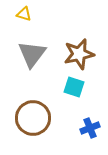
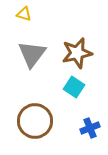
brown star: moved 2 px left, 1 px up
cyan square: rotated 15 degrees clockwise
brown circle: moved 2 px right, 3 px down
